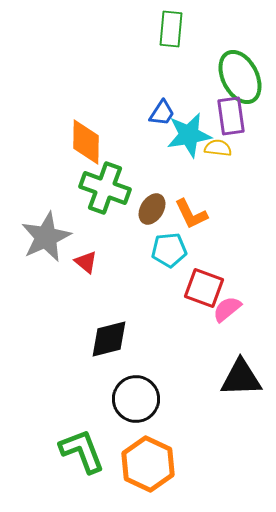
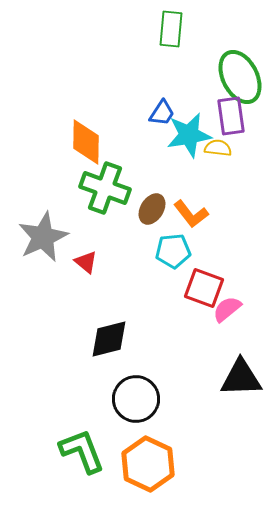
orange L-shape: rotated 12 degrees counterclockwise
gray star: moved 3 px left
cyan pentagon: moved 4 px right, 1 px down
